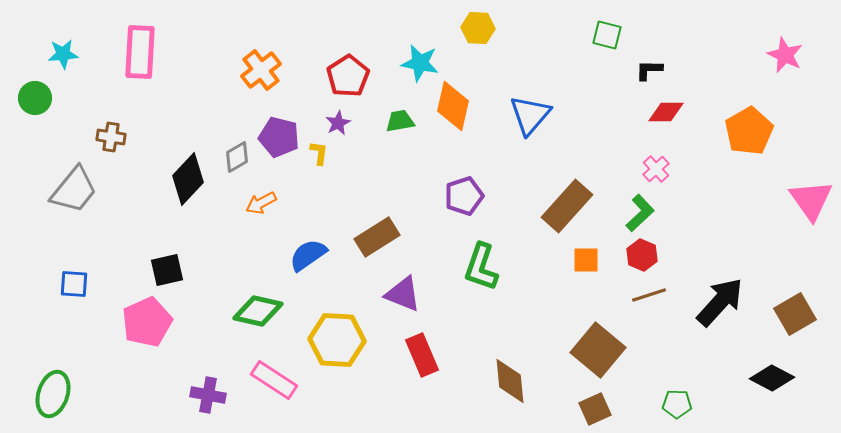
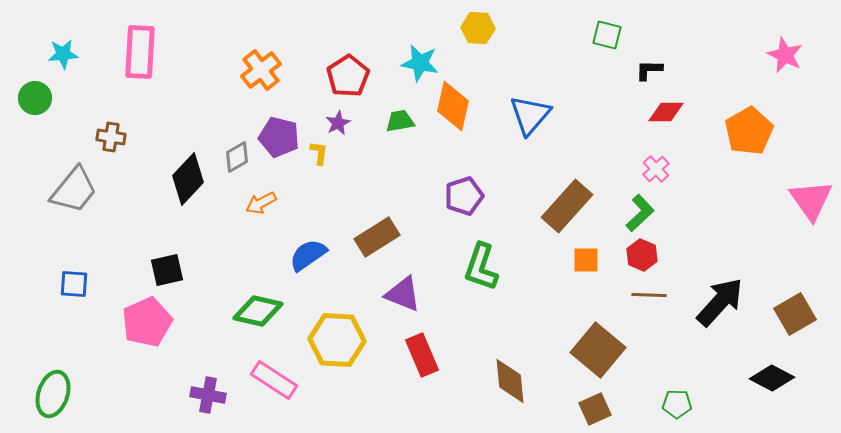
brown line at (649, 295): rotated 20 degrees clockwise
